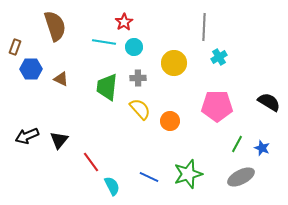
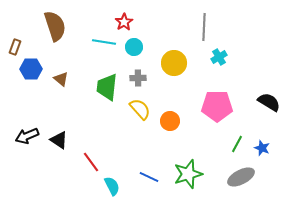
brown triangle: rotated 14 degrees clockwise
black triangle: rotated 36 degrees counterclockwise
